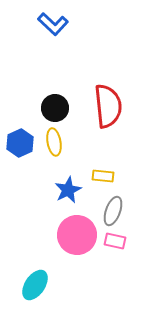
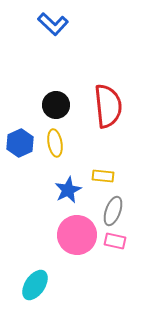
black circle: moved 1 px right, 3 px up
yellow ellipse: moved 1 px right, 1 px down
